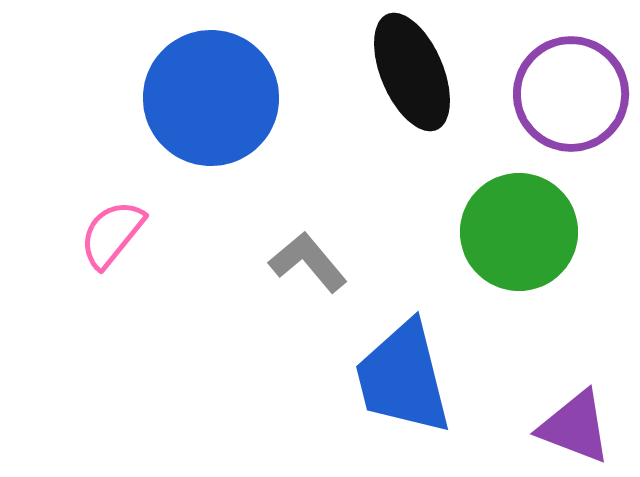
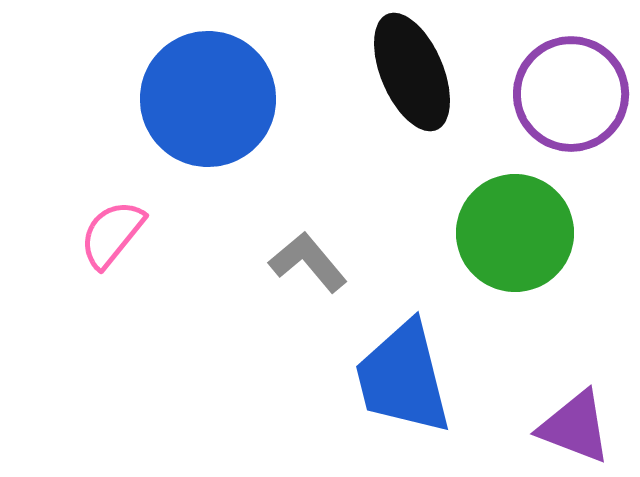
blue circle: moved 3 px left, 1 px down
green circle: moved 4 px left, 1 px down
